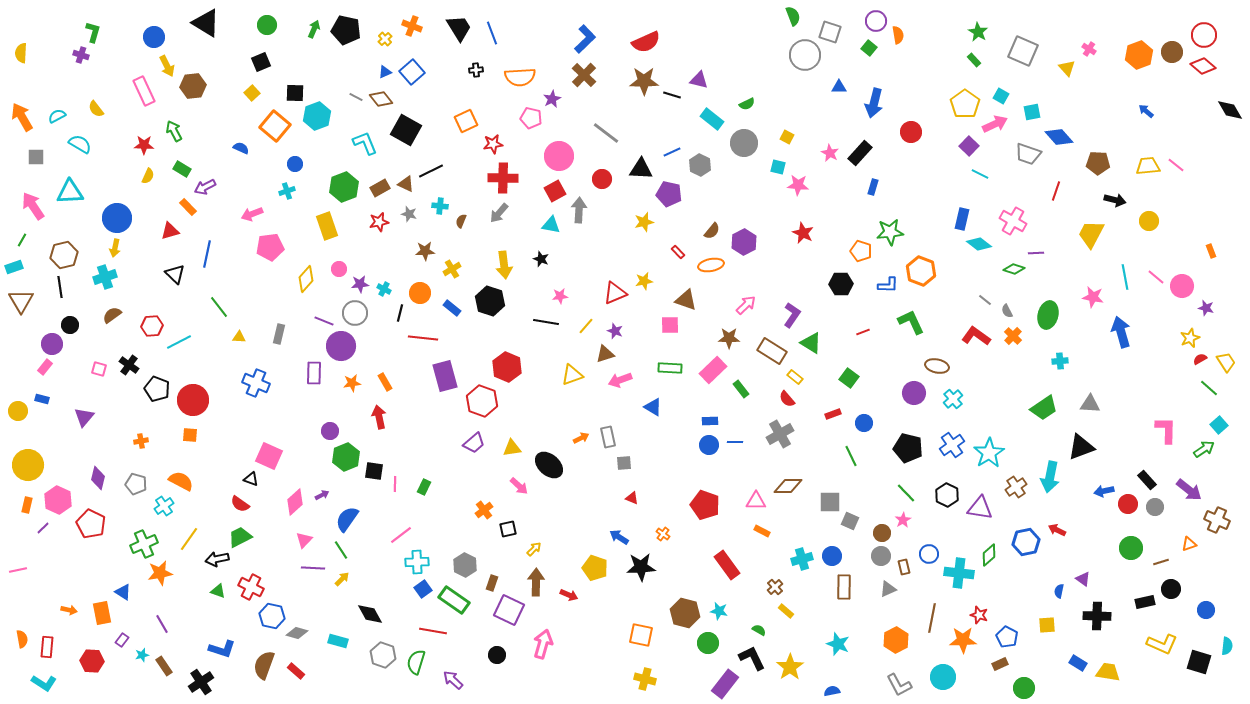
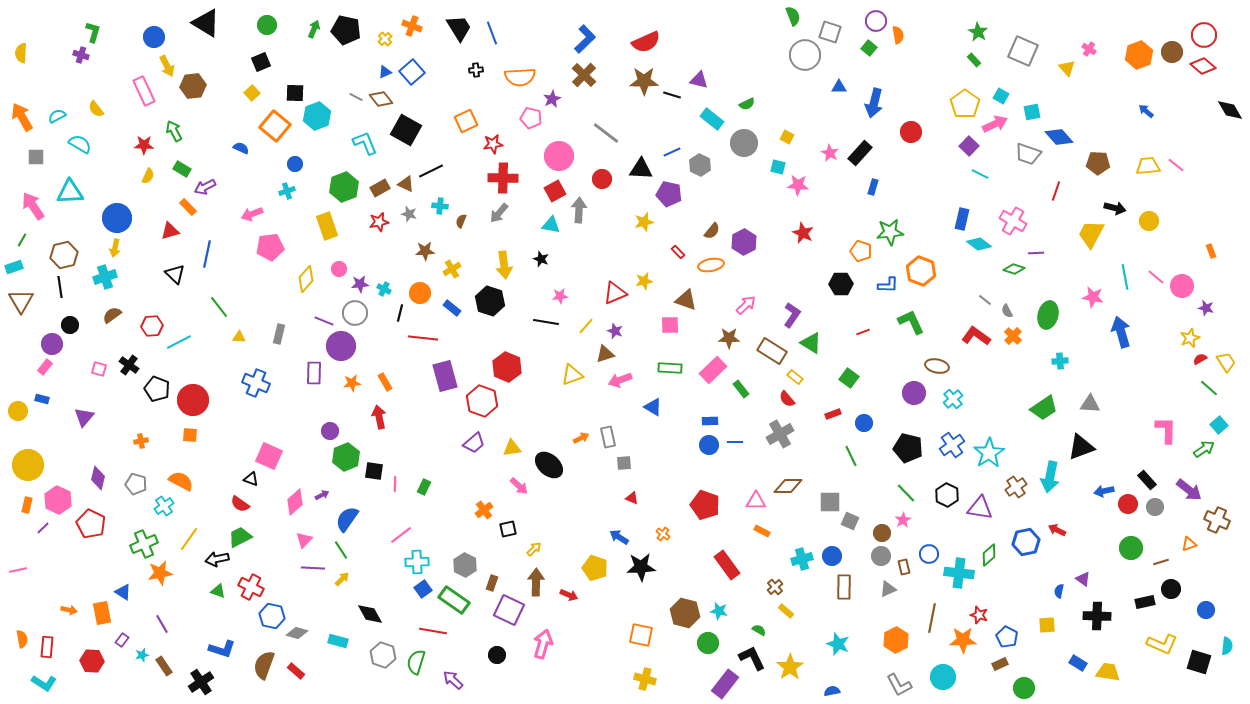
black arrow at (1115, 200): moved 8 px down
